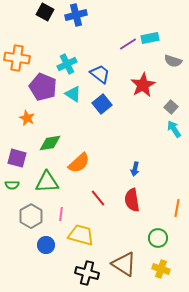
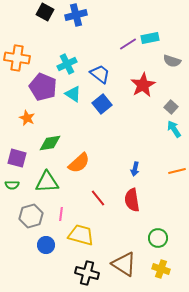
gray semicircle: moved 1 px left
orange line: moved 37 px up; rotated 66 degrees clockwise
gray hexagon: rotated 15 degrees clockwise
